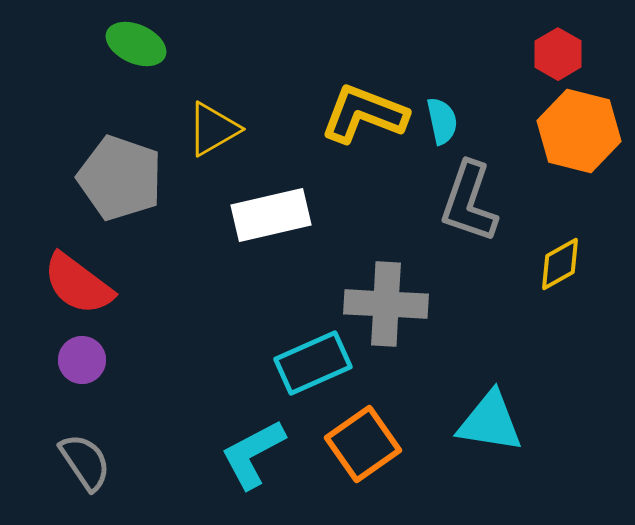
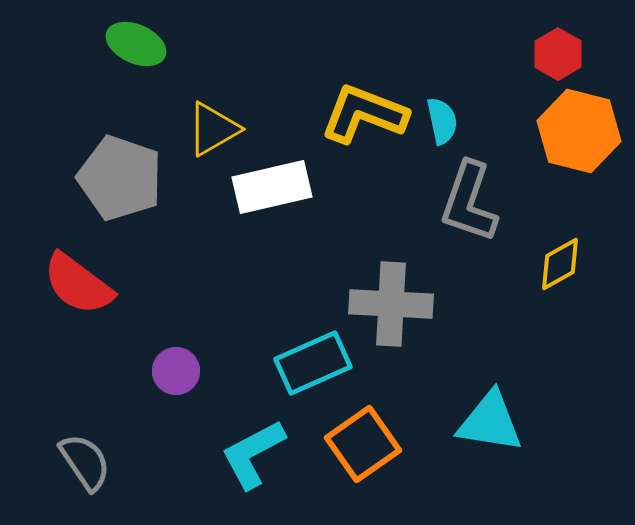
white rectangle: moved 1 px right, 28 px up
gray cross: moved 5 px right
purple circle: moved 94 px right, 11 px down
